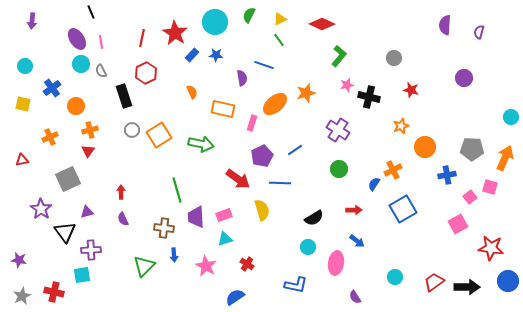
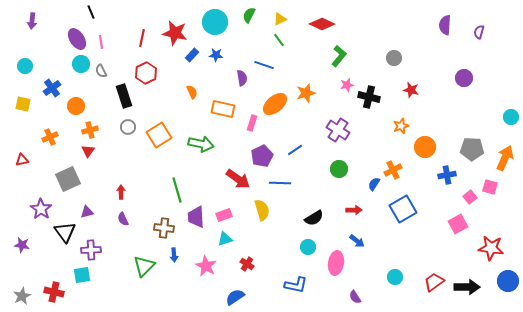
red star at (175, 33): rotated 20 degrees counterclockwise
gray circle at (132, 130): moved 4 px left, 3 px up
purple star at (19, 260): moved 3 px right, 15 px up
